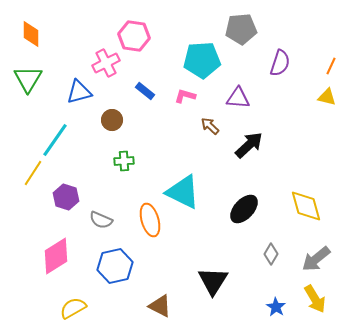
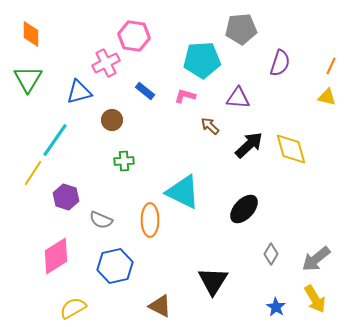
yellow diamond: moved 15 px left, 57 px up
orange ellipse: rotated 16 degrees clockwise
